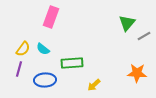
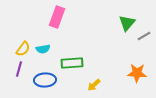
pink rectangle: moved 6 px right
cyan semicircle: rotated 48 degrees counterclockwise
